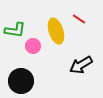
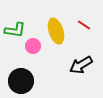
red line: moved 5 px right, 6 px down
